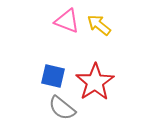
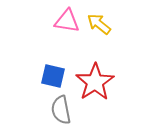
pink triangle: rotated 12 degrees counterclockwise
yellow arrow: moved 1 px up
gray semicircle: moved 1 px left, 2 px down; rotated 40 degrees clockwise
